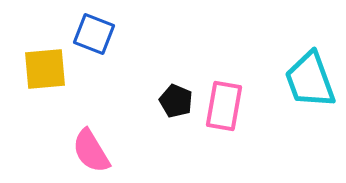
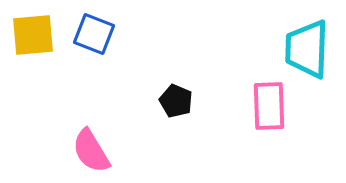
yellow square: moved 12 px left, 34 px up
cyan trapezoid: moved 3 px left, 31 px up; rotated 22 degrees clockwise
pink rectangle: moved 45 px right; rotated 12 degrees counterclockwise
